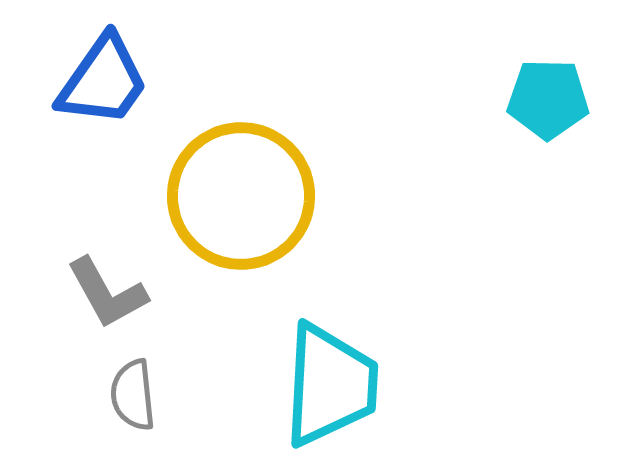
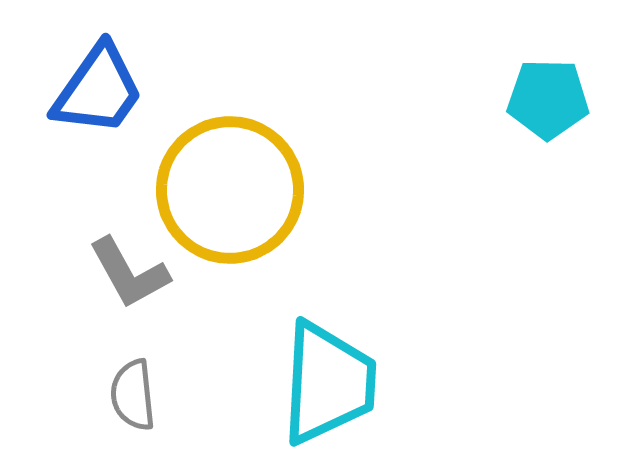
blue trapezoid: moved 5 px left, 9 px down
yellow circle: moved 11 px left, 6 px up
gray L-shape: moved 22 px right, 20 px up
cyan trapezoid: moved 2 px left, 2 px up
